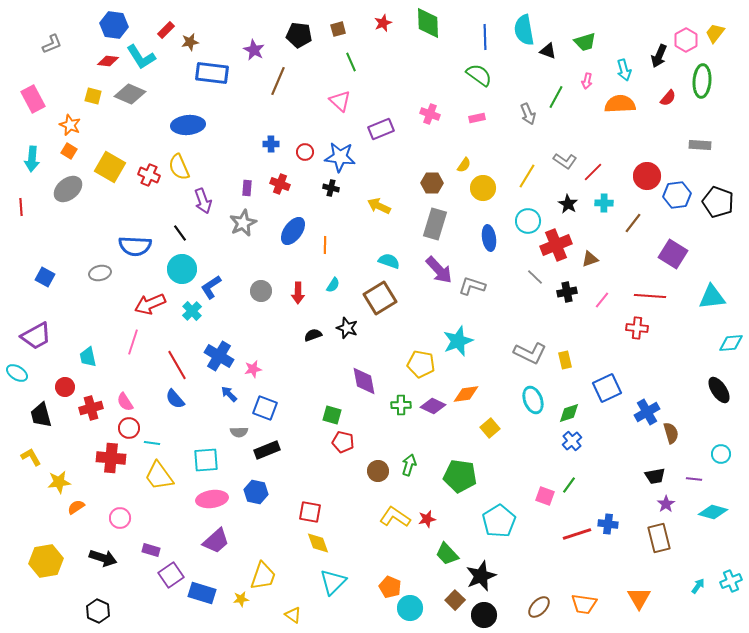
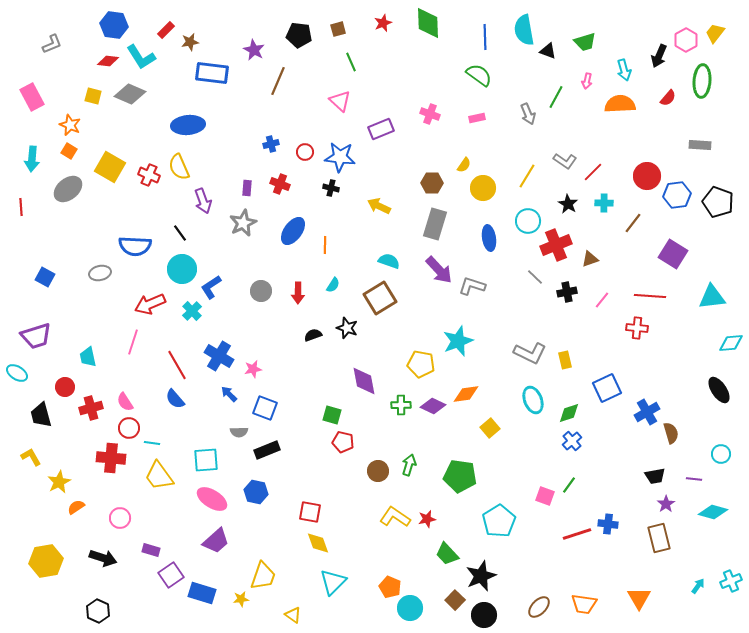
pink rectangle at (33, 99): moved 1 px left, 2 px up
blue cross at (271, 144): rotated 14 degrees counterclockwise
purple trapezoid at (36, 336): rotated 12 degrees clockwise
yellow star at (59, 482): rotated 20 degrees counterclockwise
pink ellipse at (212, 499): rotated 40 degrees clockwise
